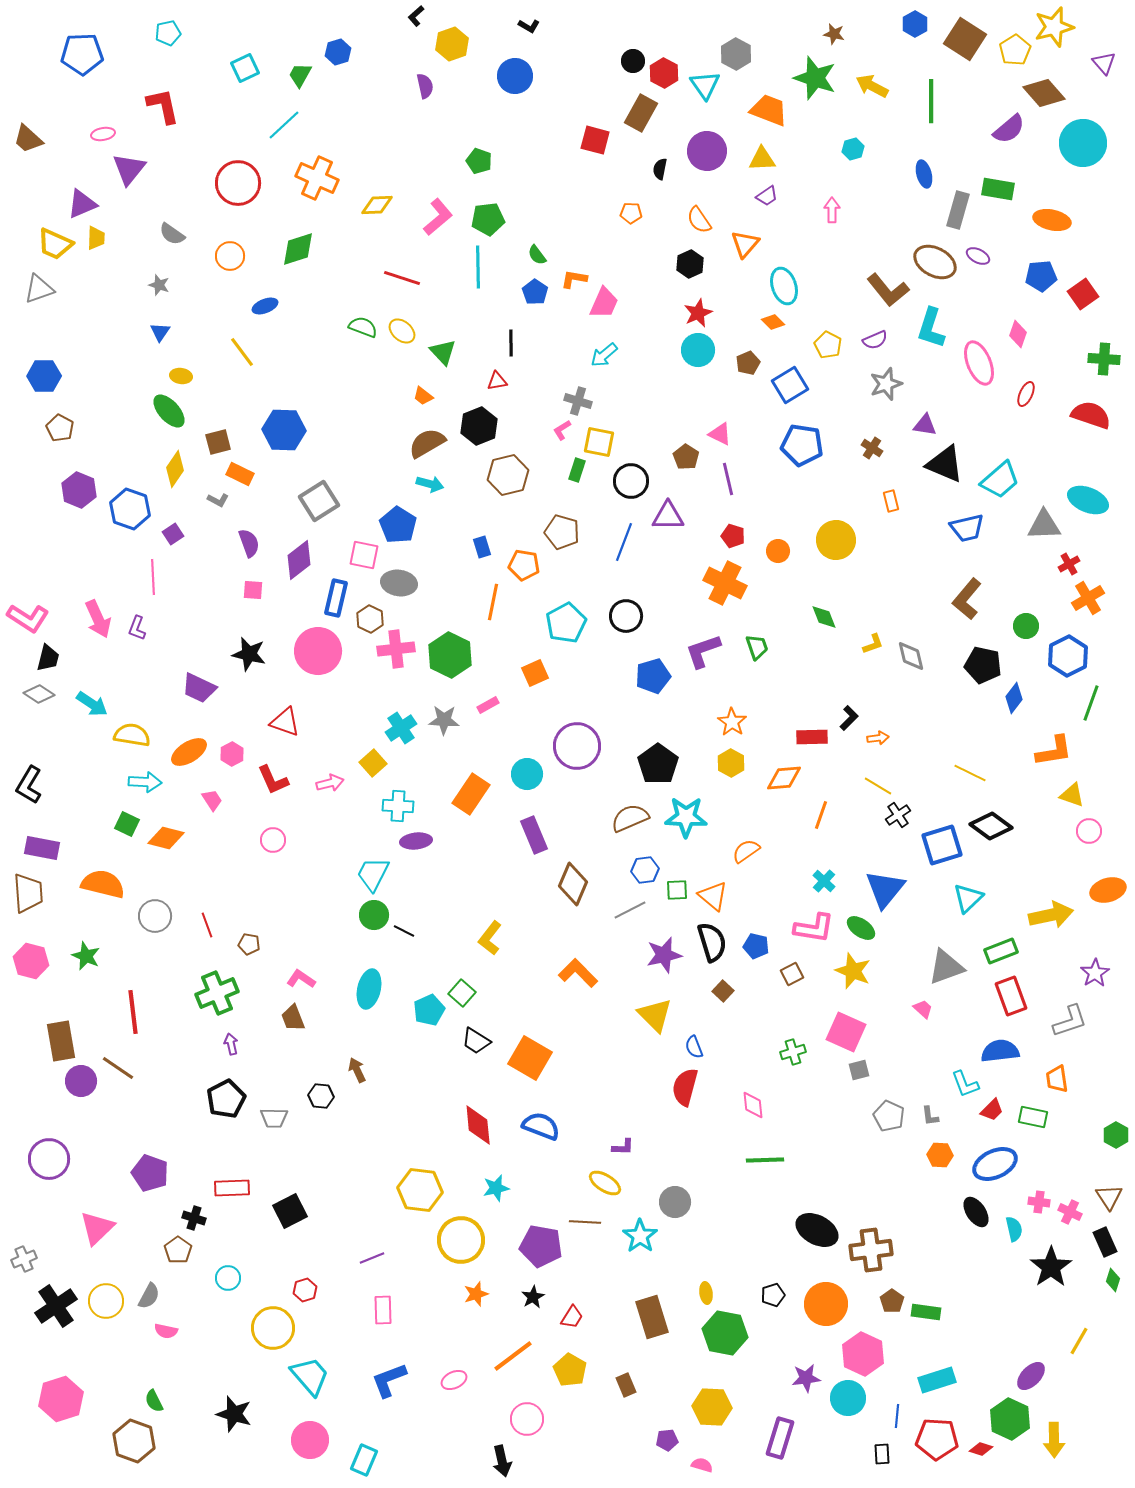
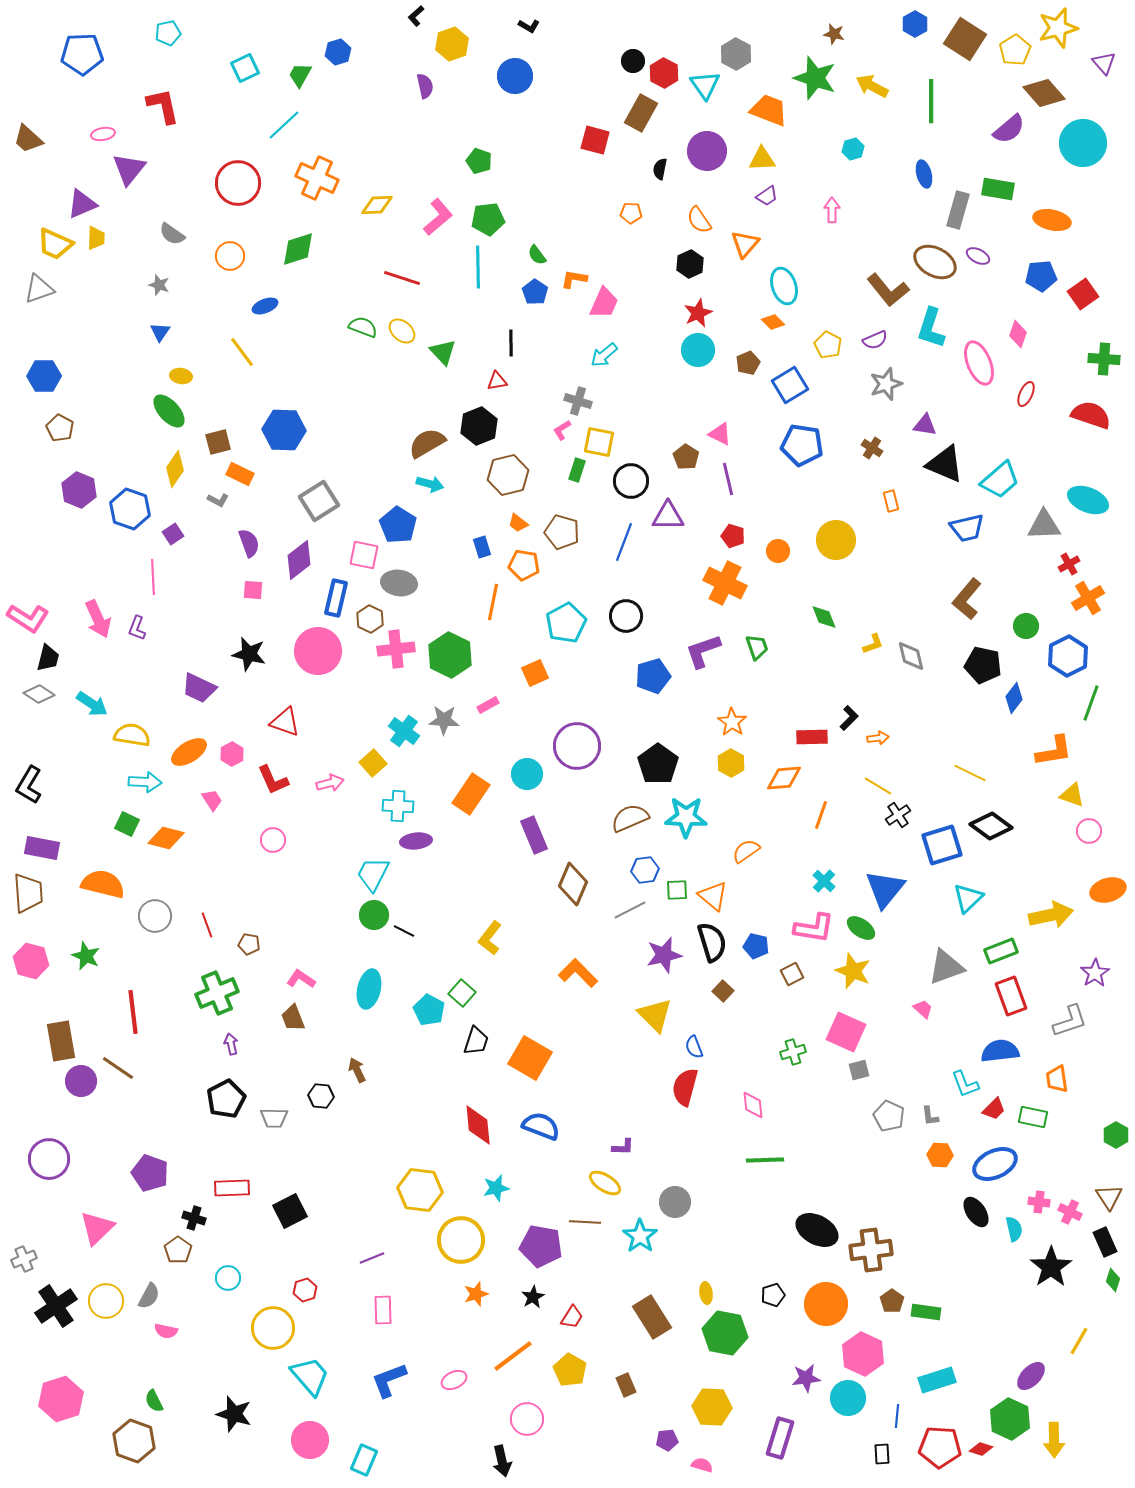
yellow star at (1054, 27): moved 4 px right, 1 px down
orange trapezoid at (423, 396): moved 95 px right, 127 px down
cyan cross at (401, 728): moved 3 px right, 3 px down; rotated 20 degrees counterclockwise
cyan pentagon at (429, 1010): rotated 20 degrees counterclockwise
black trapezoid at (476, 1041): rotated 104 degrees counterclockwise
red trapezoid at (992, 1110): moved 2 px right, 1 px up
brown rectangle at (652, 1317): rotated 15 degrees counterclockwise
red pentagon at (937, 1439): moved 3 px right, 8 px down
